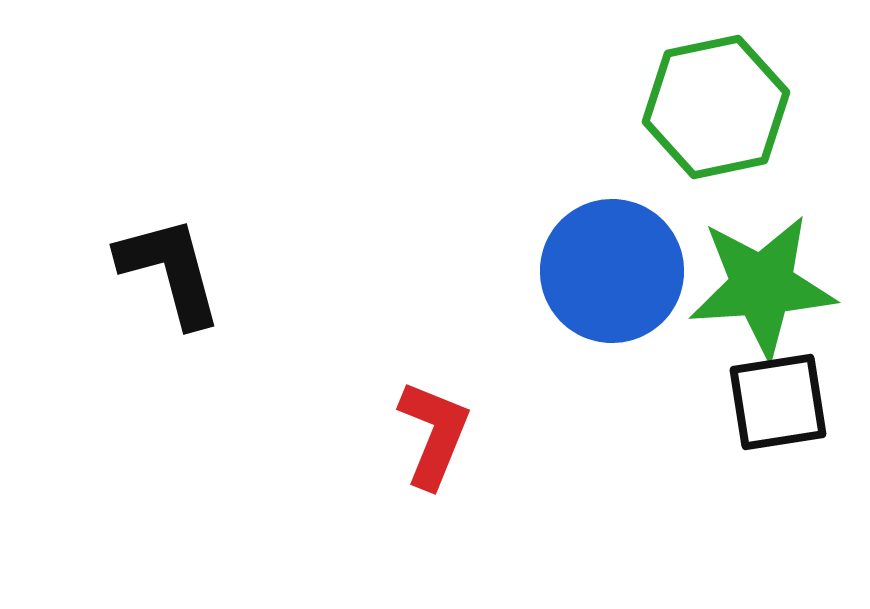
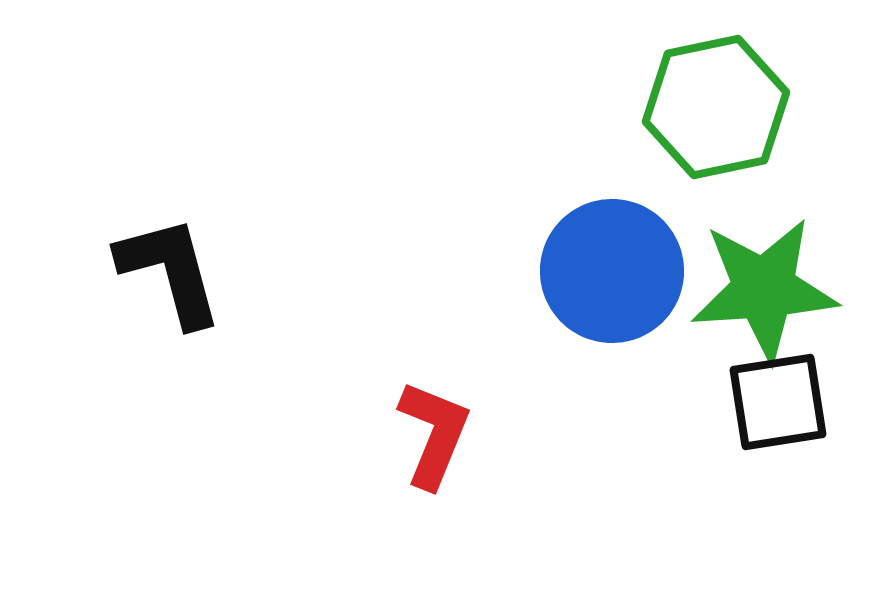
green star: moved 2 px right, 3 px down
